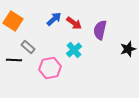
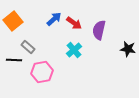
orange square: rotated 18 degrees clockwise
purple semicircle: moved 1 px left
black star: rotated 28 degrees clockwise
pink hexagon: moved 8 px left, 4 px down
